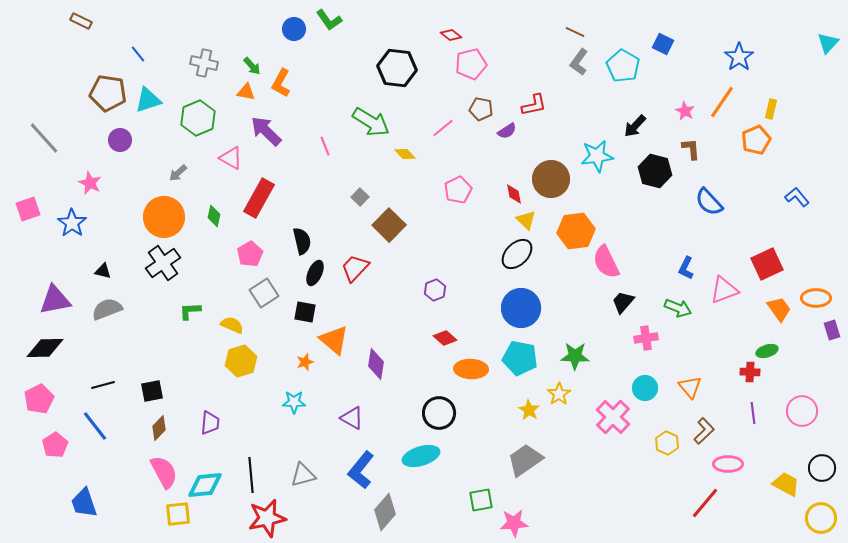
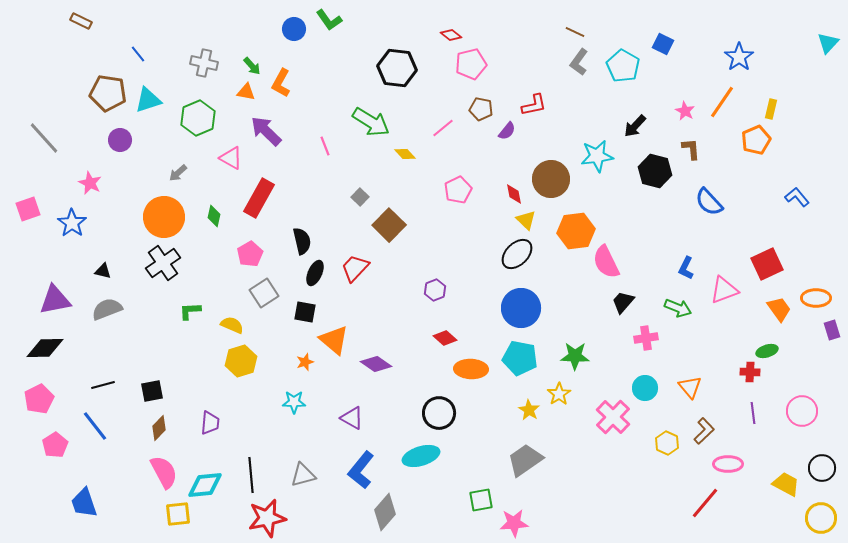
purple semicircle at (507, 131): rotated 18 degrees counterclockwise
purple diamond at (376, 364): rotated 64 degrees counterclockwise
